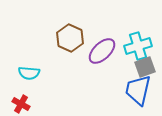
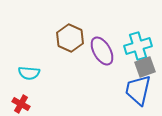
purple ellipse: rotated 76 degrees counterclockwise
